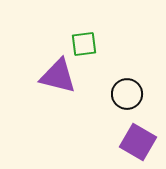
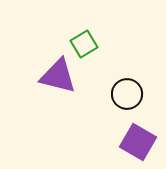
green square: rotated 24 degrees counterclockwise
